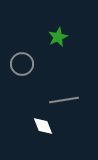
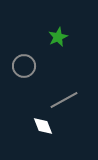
gray circle: moved 2 px right, 2 px down
gray line: rotated 20 degrees counterclockwise
